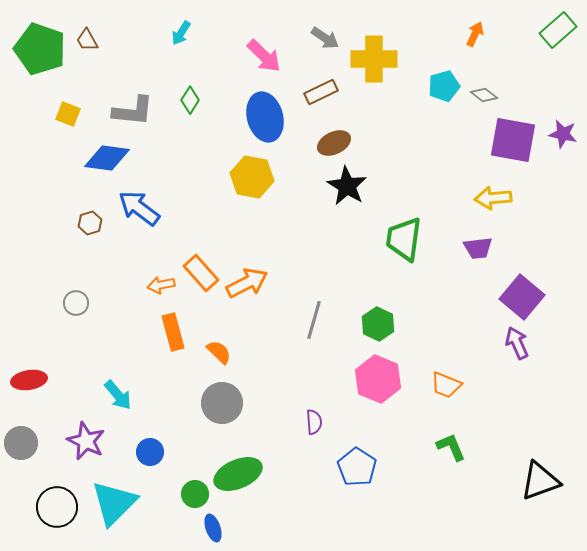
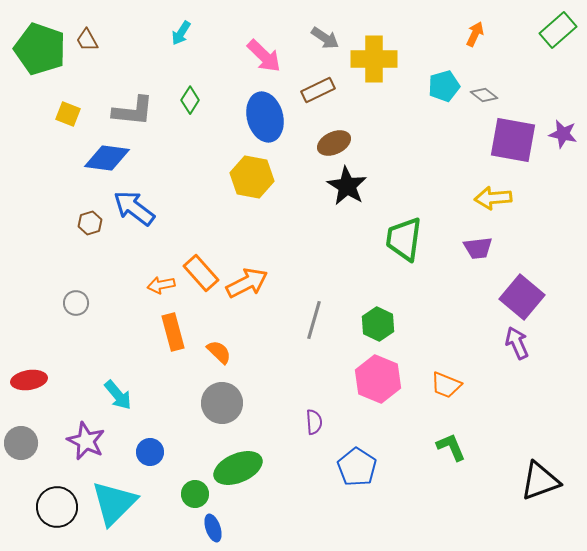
brown rectangle at (321, 92): moved 3 px left, 2 px up
blue arrow at (139, 208): moved 5 px left
green ellipse at (238, 474): moved 6 px up
